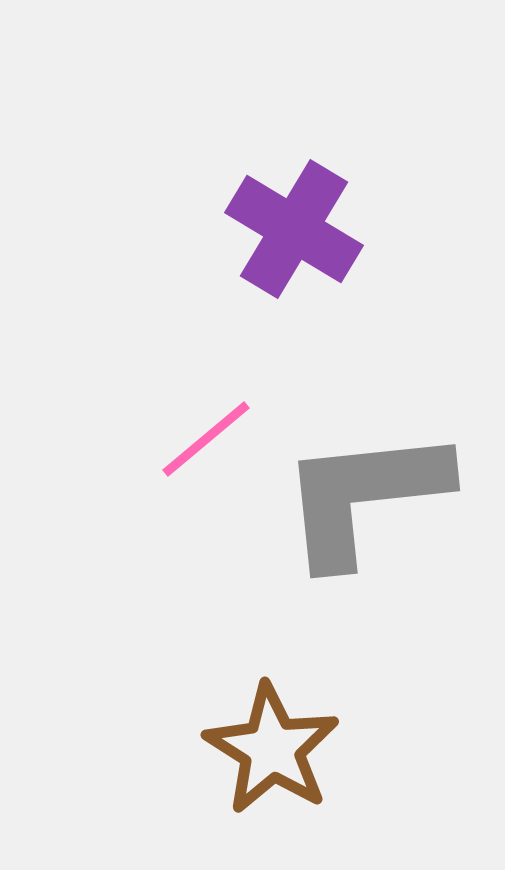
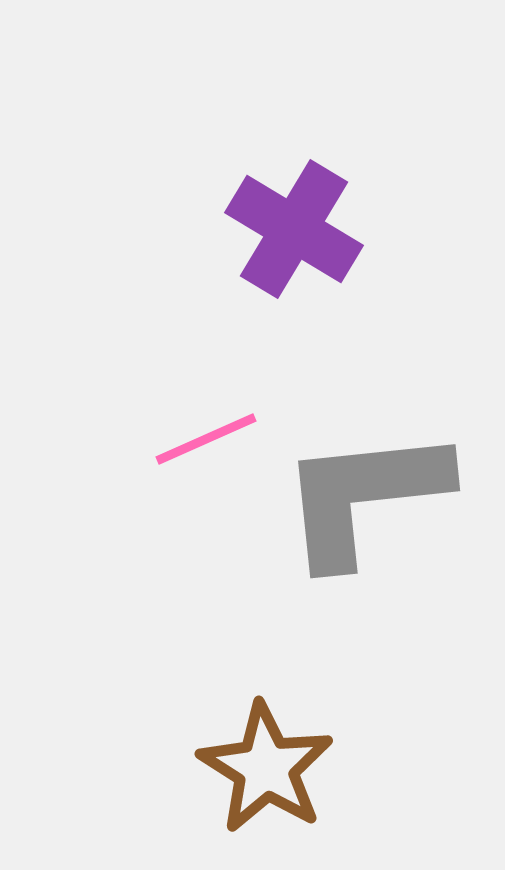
pink line: rotated 16 degrees clockwise
brown star: moved 6 px left, 19 px down
